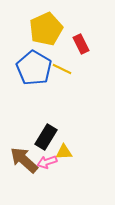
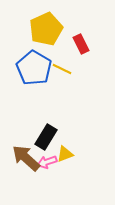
yellow triangle: moved 1 px right, 2 px down; rotated 18 degrees counterclockwise
brown arrow: moved 2 px right, 2 px up
